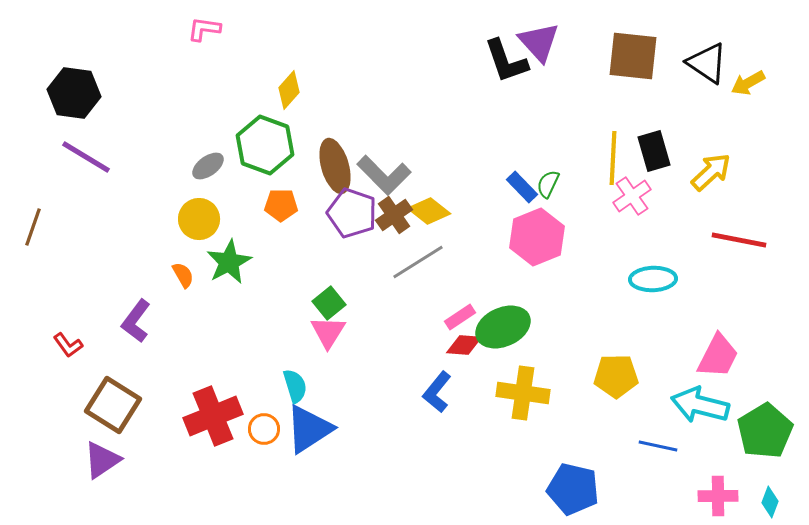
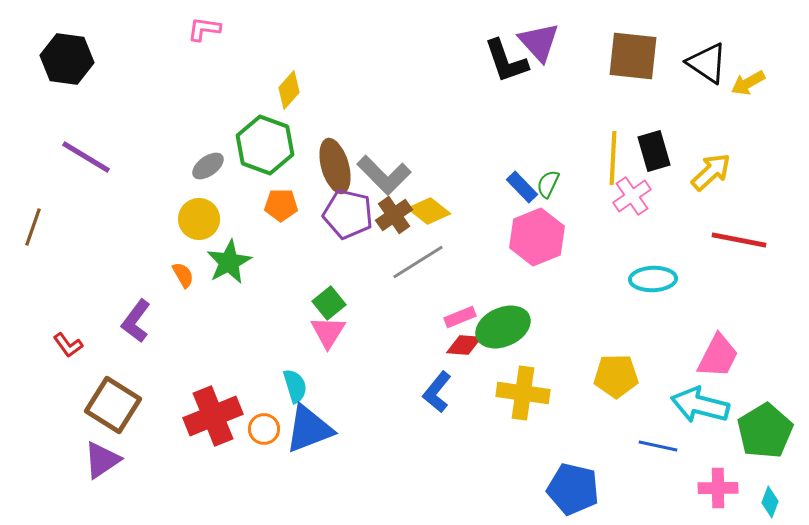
black hexagon at (74, 93): moved 7 px left, 34 px up
purple pentagon at (352, 213): moved 4 px left, 1 px down; rotated 6 degrees counterclockwise
pink rectangle at (460, 317): rotated 12 degrees clockwise
blue triangle at (309, 429): rotated 12 degrees clockwise
pink cross at (718, 496): moved 8 px up
